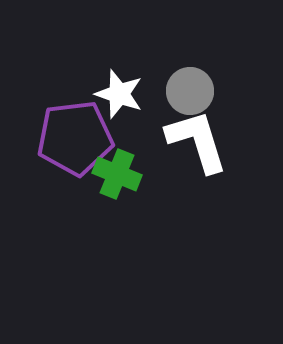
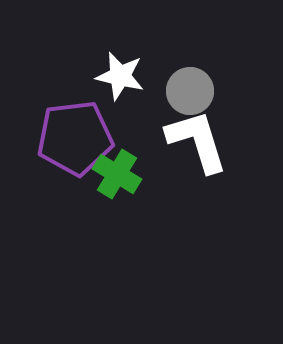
white star: moved 1 px right, 18 px up; rotated 6 degrees counterclockwise
green cross: rotated 9 degrees clockwise
